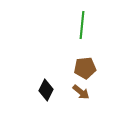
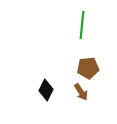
brown pentagon: moved 3 px right
brown arrow: rotated 18 degrees clockwise
